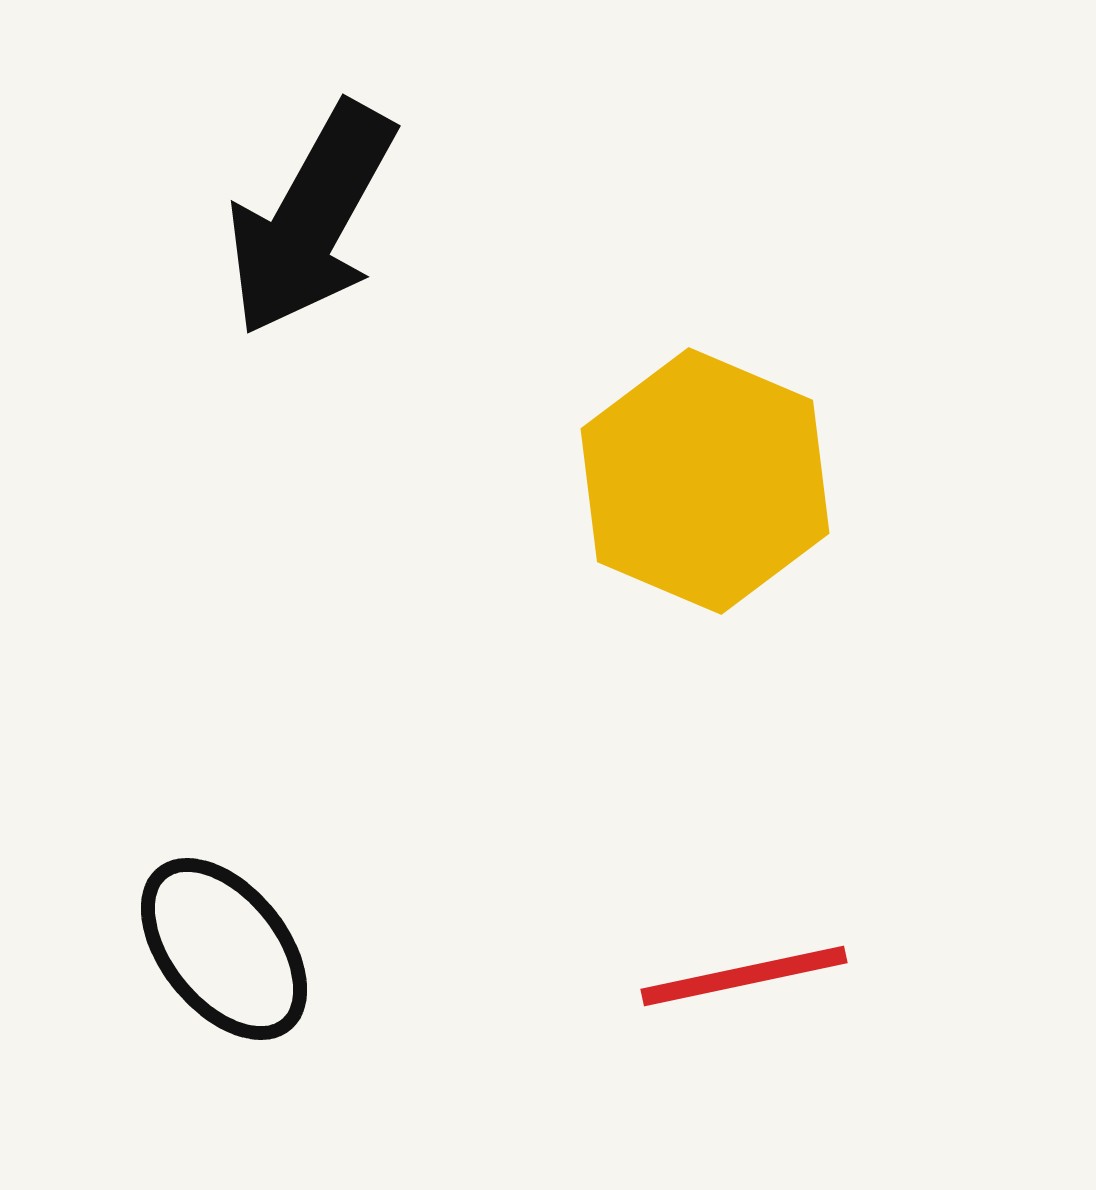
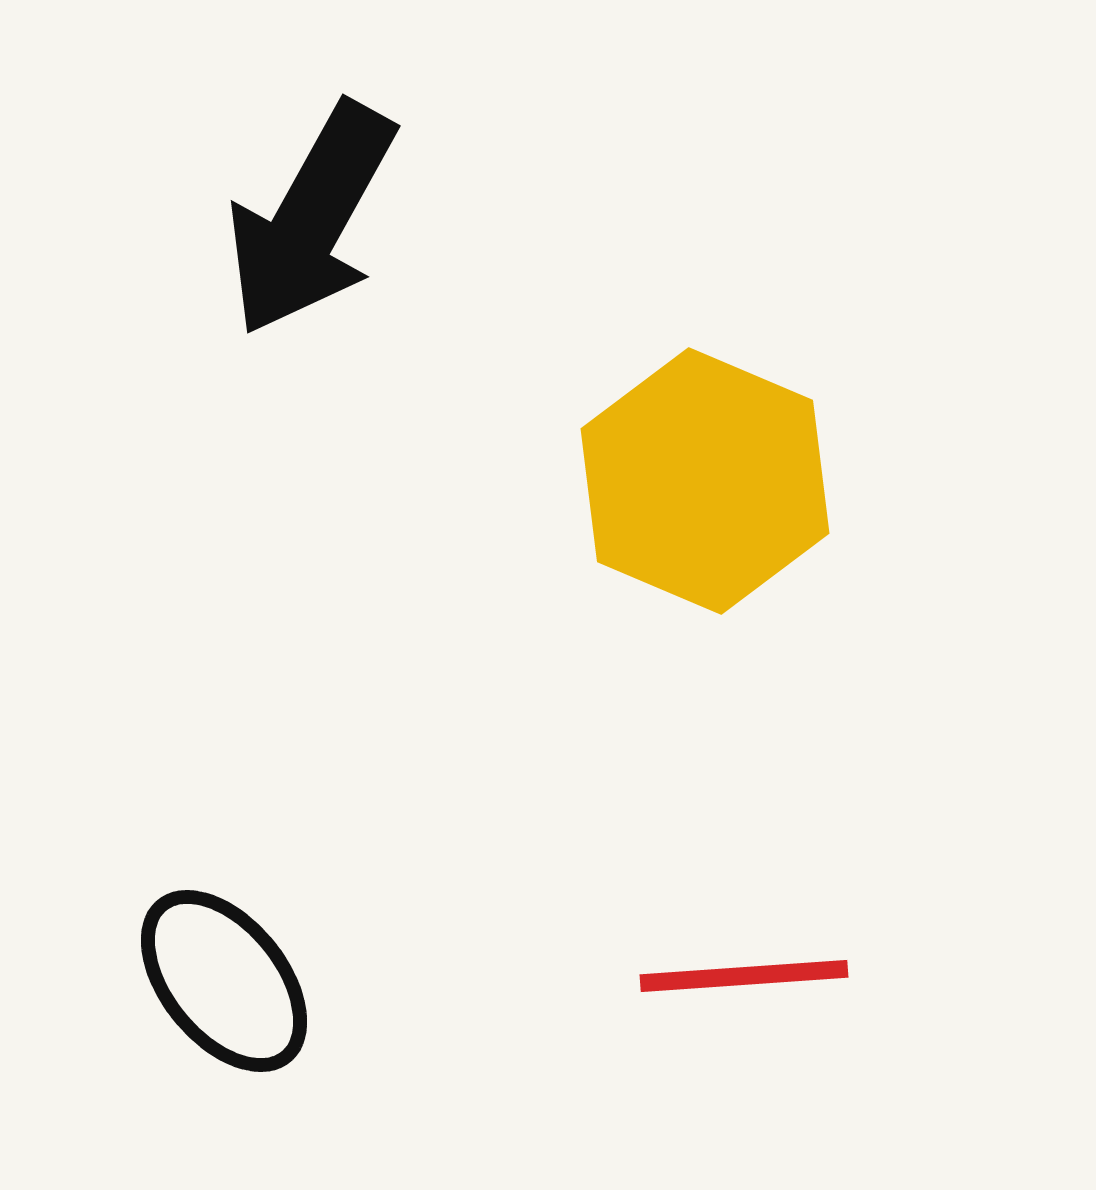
black ellipse: moved 32 px down
red line: rotated 8 degrees clockwise
